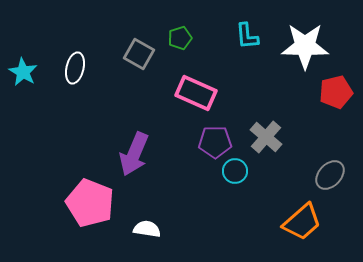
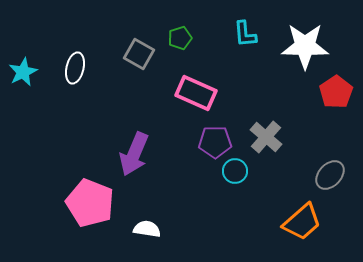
cyan L-shape: moved 2 px left, 2 px up
cyan star: rotated 16 degrees clockwise
red pentagon: rotated 20 degrees counterclockwise
